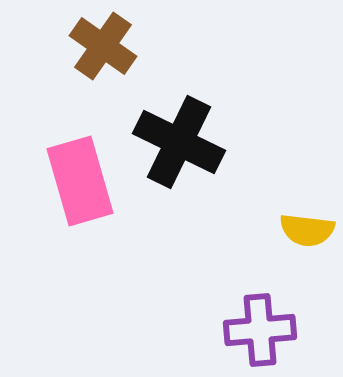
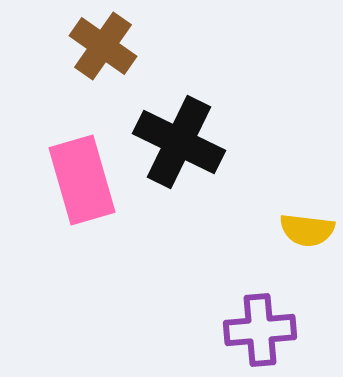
pink rectangle: moved 2 px right, 1 px up
